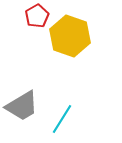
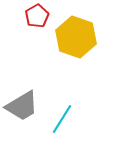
yellow hexagon: moved 6 px right, 1 px down
